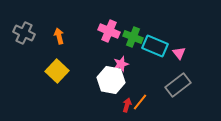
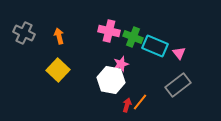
pink cross: rotated 10 degrees counterclockwise
yellow square: moved 1 px right, 1 px up
